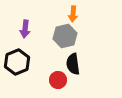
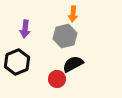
black semicircle: rotated 70 degrees clockwise
red circle: moved 1 px left, 1 px up
